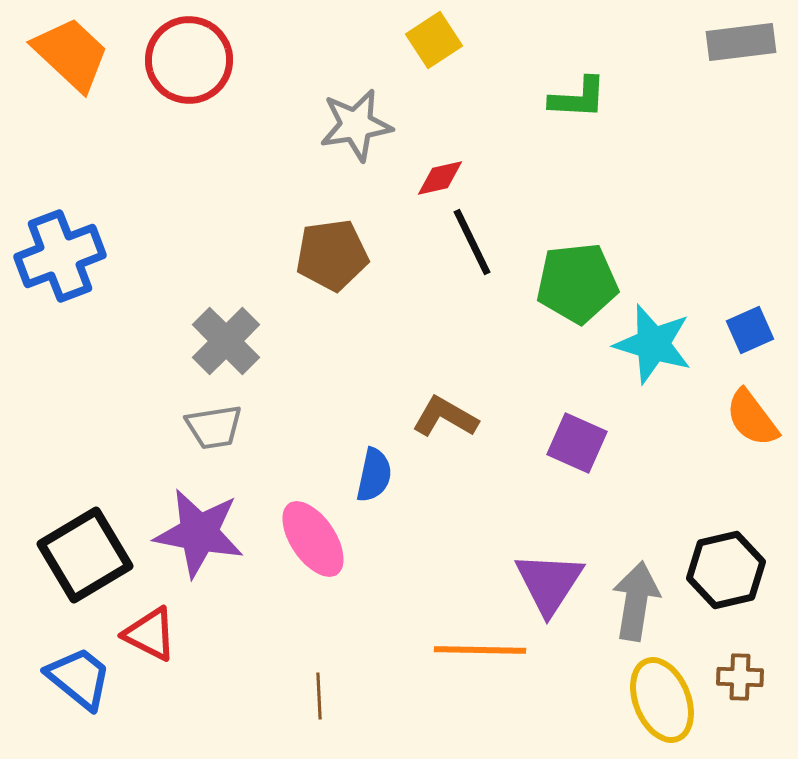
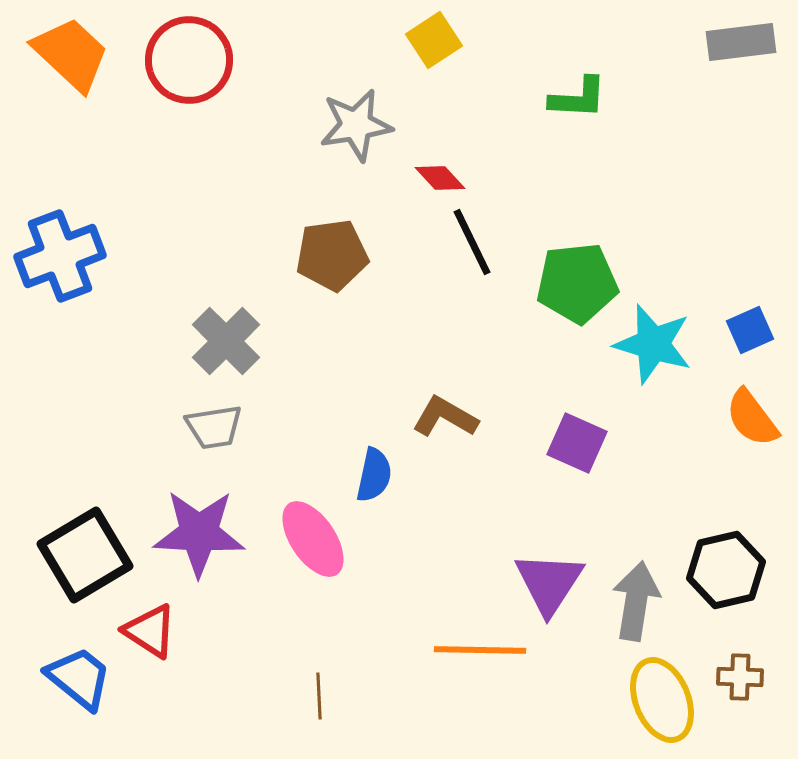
red diamond: rotated 60 degrees clockwise
purple star: rotated 8 degrees counterclockwise
red triangle: moved 3 px up; rotated 6 degrees clockwise
